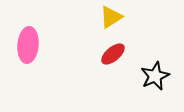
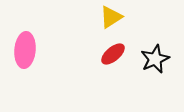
pink ellipse: moved 3 px left, 5 px down
black star: moved 17 px up
